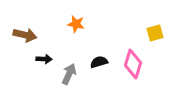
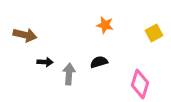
orange star: moved 29 px right, 1 px down
yellow square: moved 1 px left; rotated 12 degrees counterclockwise
black arrow: moved 1 px right, 3 px down
pink diamond: moved 7 px right, 20 px down
gray arrow: rotated 20 degrees counterclockwise
